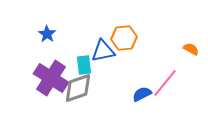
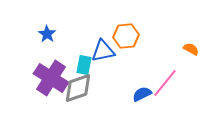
orange hexagon: moved 2 px right, 2 px up
cyan rectangle: rotated 18 degrees clockwise
